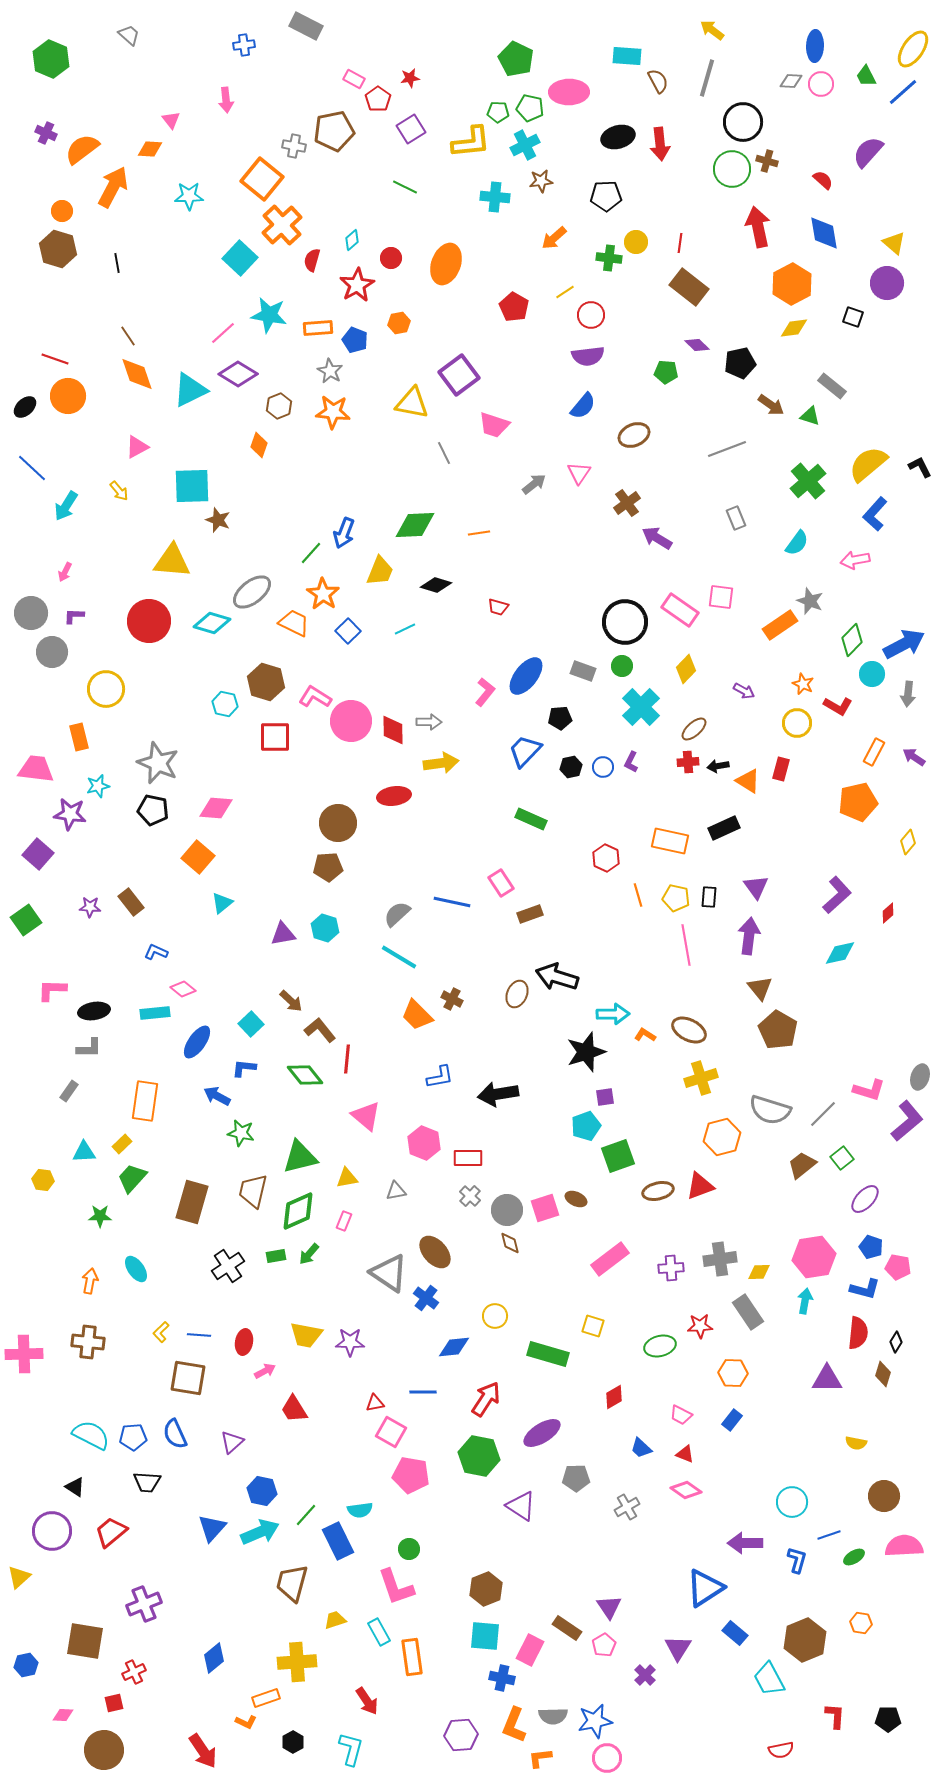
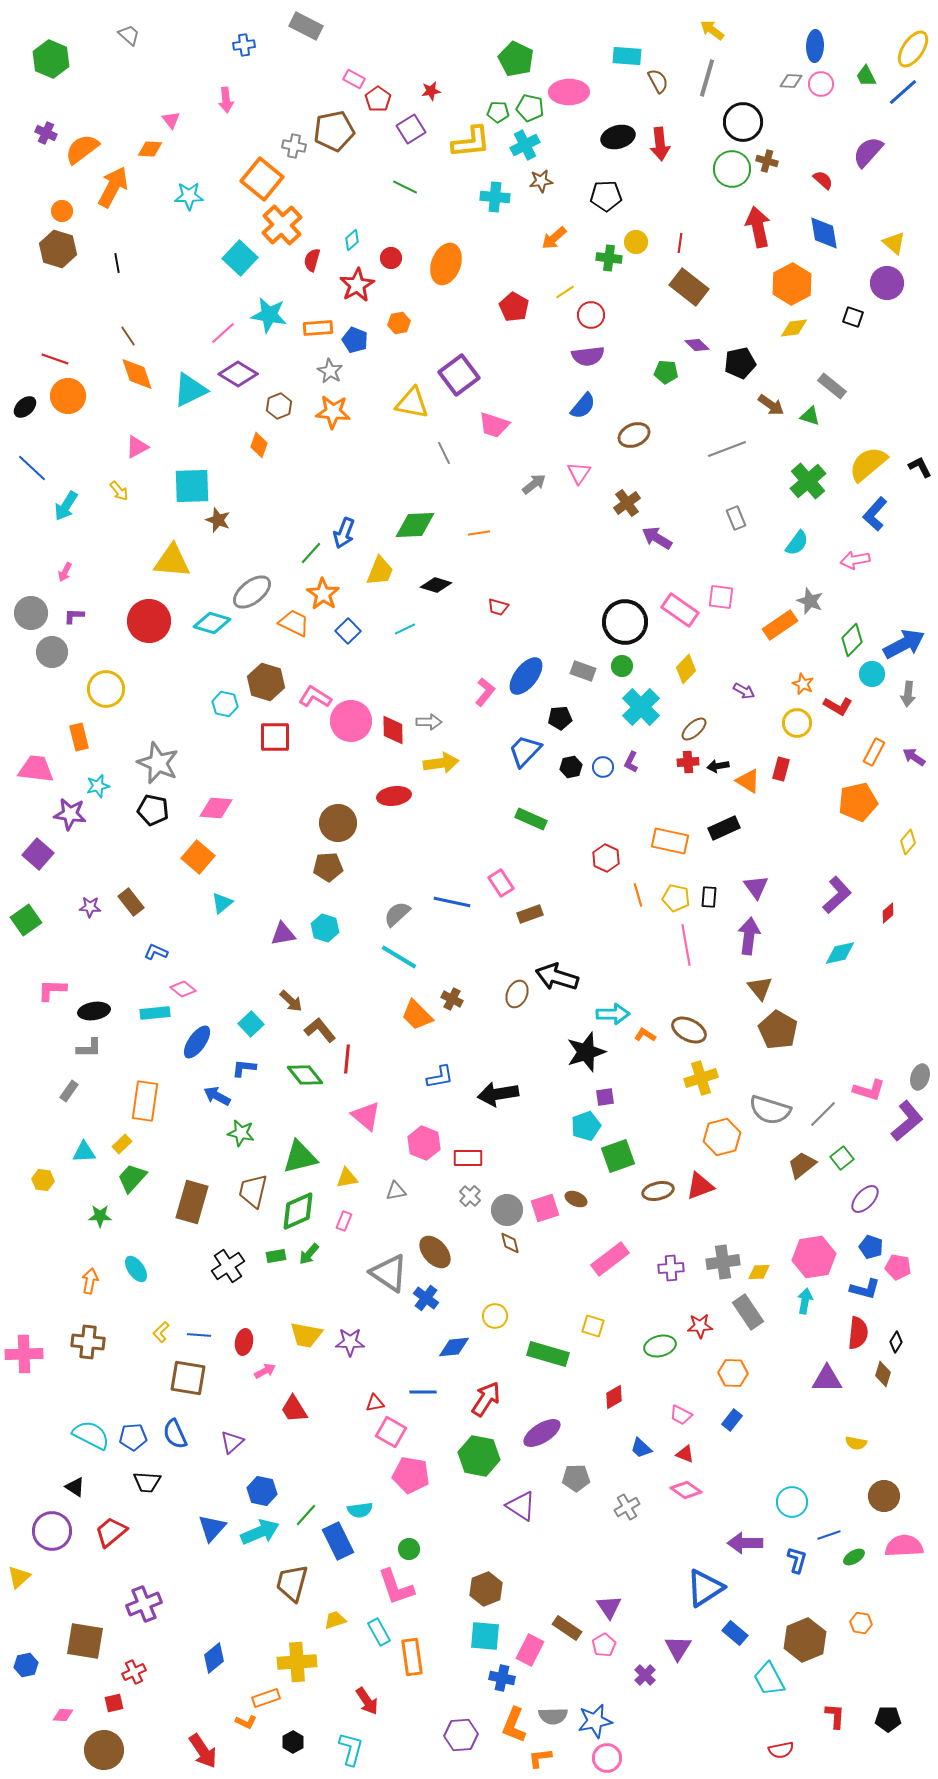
red star at (410, 78): moved 21 px right, 13 px down
gray cross at (720, 1259): moved 3 px right, 3 px down
